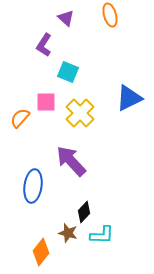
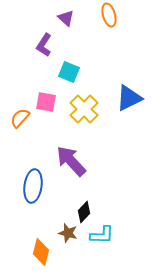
orange ellipse: moved 1 px left
cyan square: moved 1 px right
pink square: rotated 10 degrees clockwise
yellow cross: moved 4 px right, 4 px up
orange diamond: rotated 24 degrees counterclockwise
